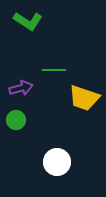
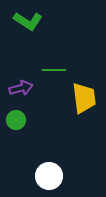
yellow trapezoid: rotated 116 degrees counterclockwise
white circle: moved 8 px left, 14 px down
